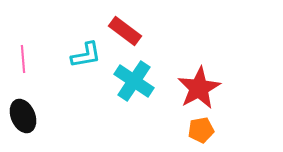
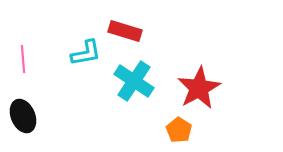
red rectangle: rotated 20 degrees counterclockwise
cyan L-shape: moved 2 px up
orange pentagon: moved 22 px left; rotated 30 degrees counterclockwise
